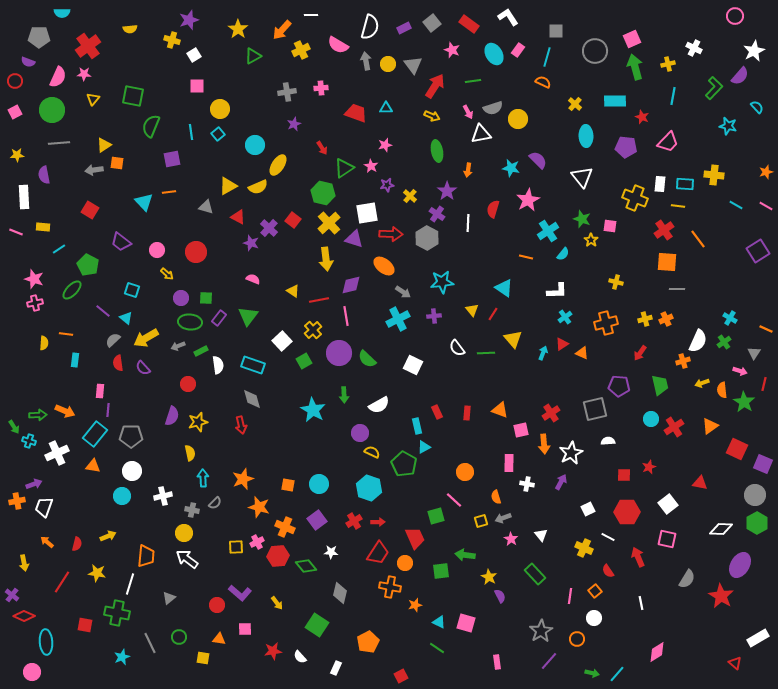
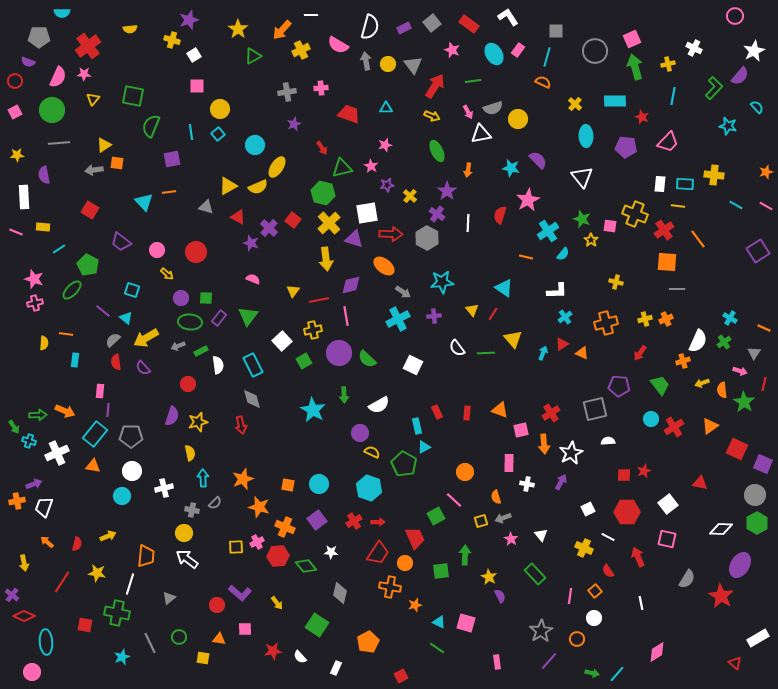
red trapezoid at (356, 113): moved 7 px left, 1 px down
green ellipse at (437, 151): rotated 15 degrees counterclockwise
yellow ellipse at (278, 165): moved 1 px left, 2 px down
green triangle at (344, 168): moved 2 px left; rotated 20 degrees clockwise
yellow cross at (635, 198): moved 16 px down
red semicircle at (493, 209): moved 7 px right, 6 px down
yellow triangle at (293, 291): rotated 32 degrees clockwise
orange line at (766, 329): moved 2 px left, 1 px up
yellow cross at (313, 330): rotated 30 degrees clockwise
red semicircle at (118, 363): moved 2 px left, 1 px up
cyan rectangle at (253, 365): rotated 45 degrees clockwise
green trapezoid at (660, 385): rotated 25 degrees counterclockwise
red star at (649, 467): moved 5 px left, 4 px down
white cross at (163, 496): moved 1 px right, 8 px up
green square at (436, 516): rotated 12 degrees counterclockwise
green arrow at (465, 555): rotated 84 degrees clockwise
